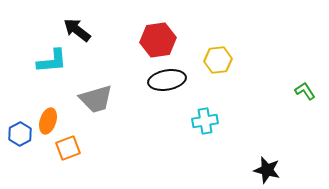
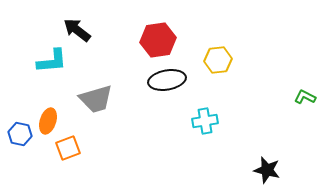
green L-shape: moved 6 px down; rotated 30 degrees counterclockwise
blue hexagon: rotated 20 degrees counterclockwise
